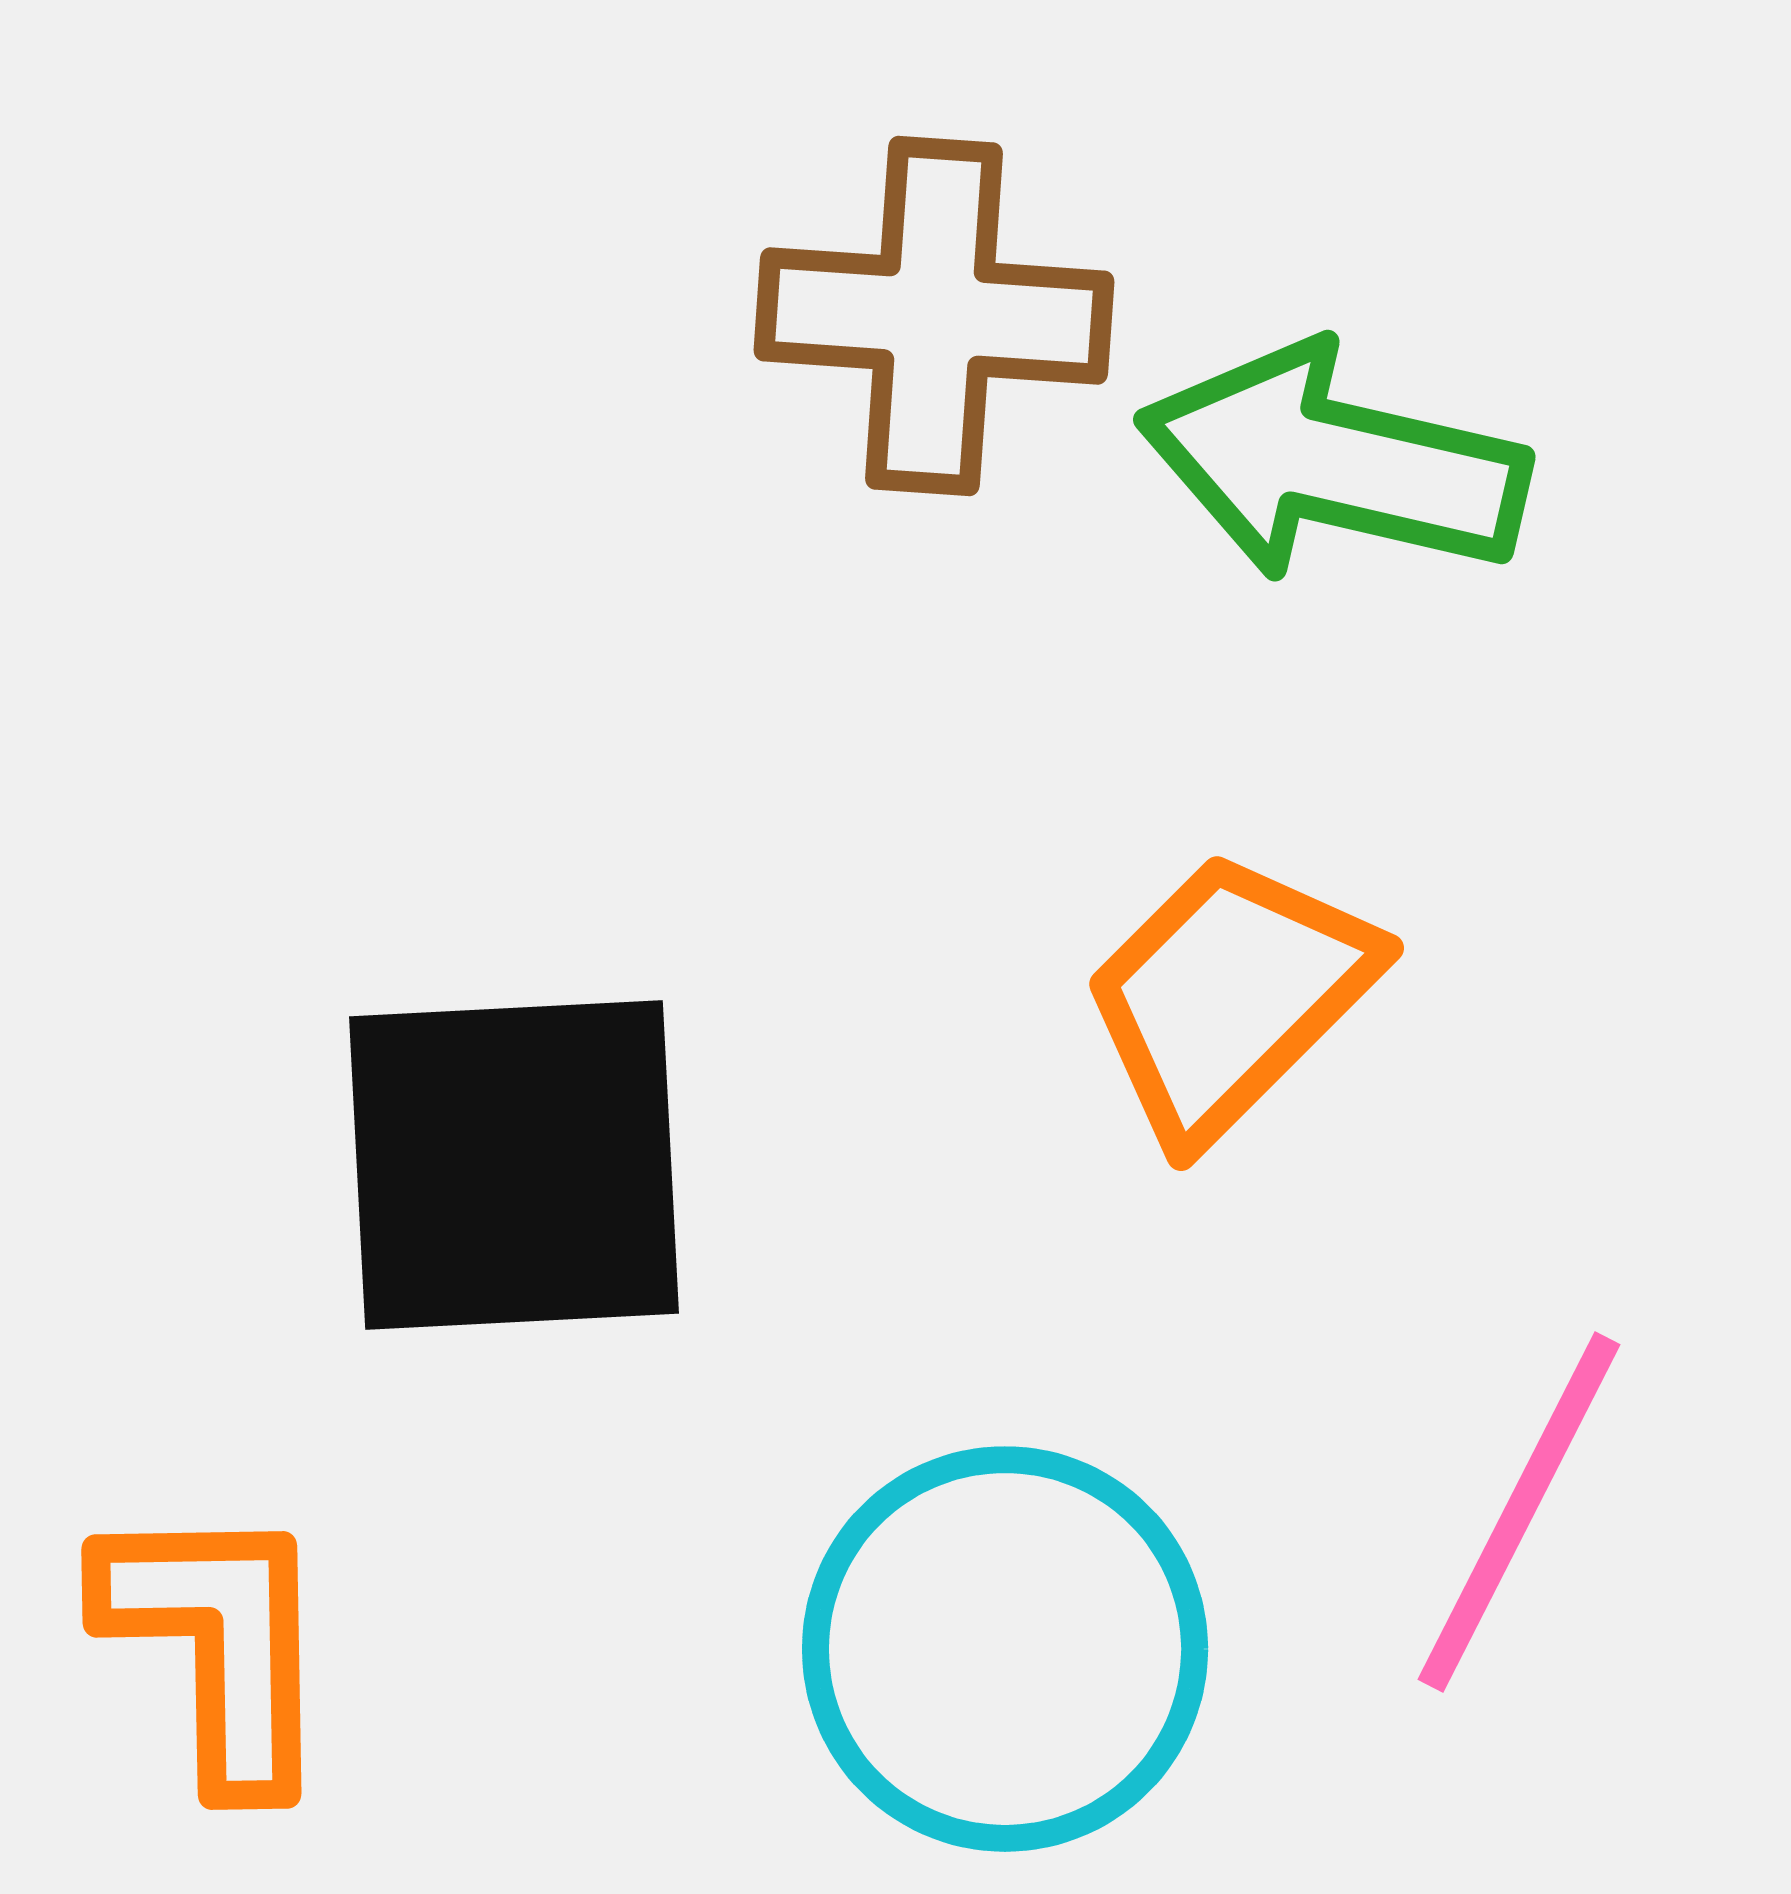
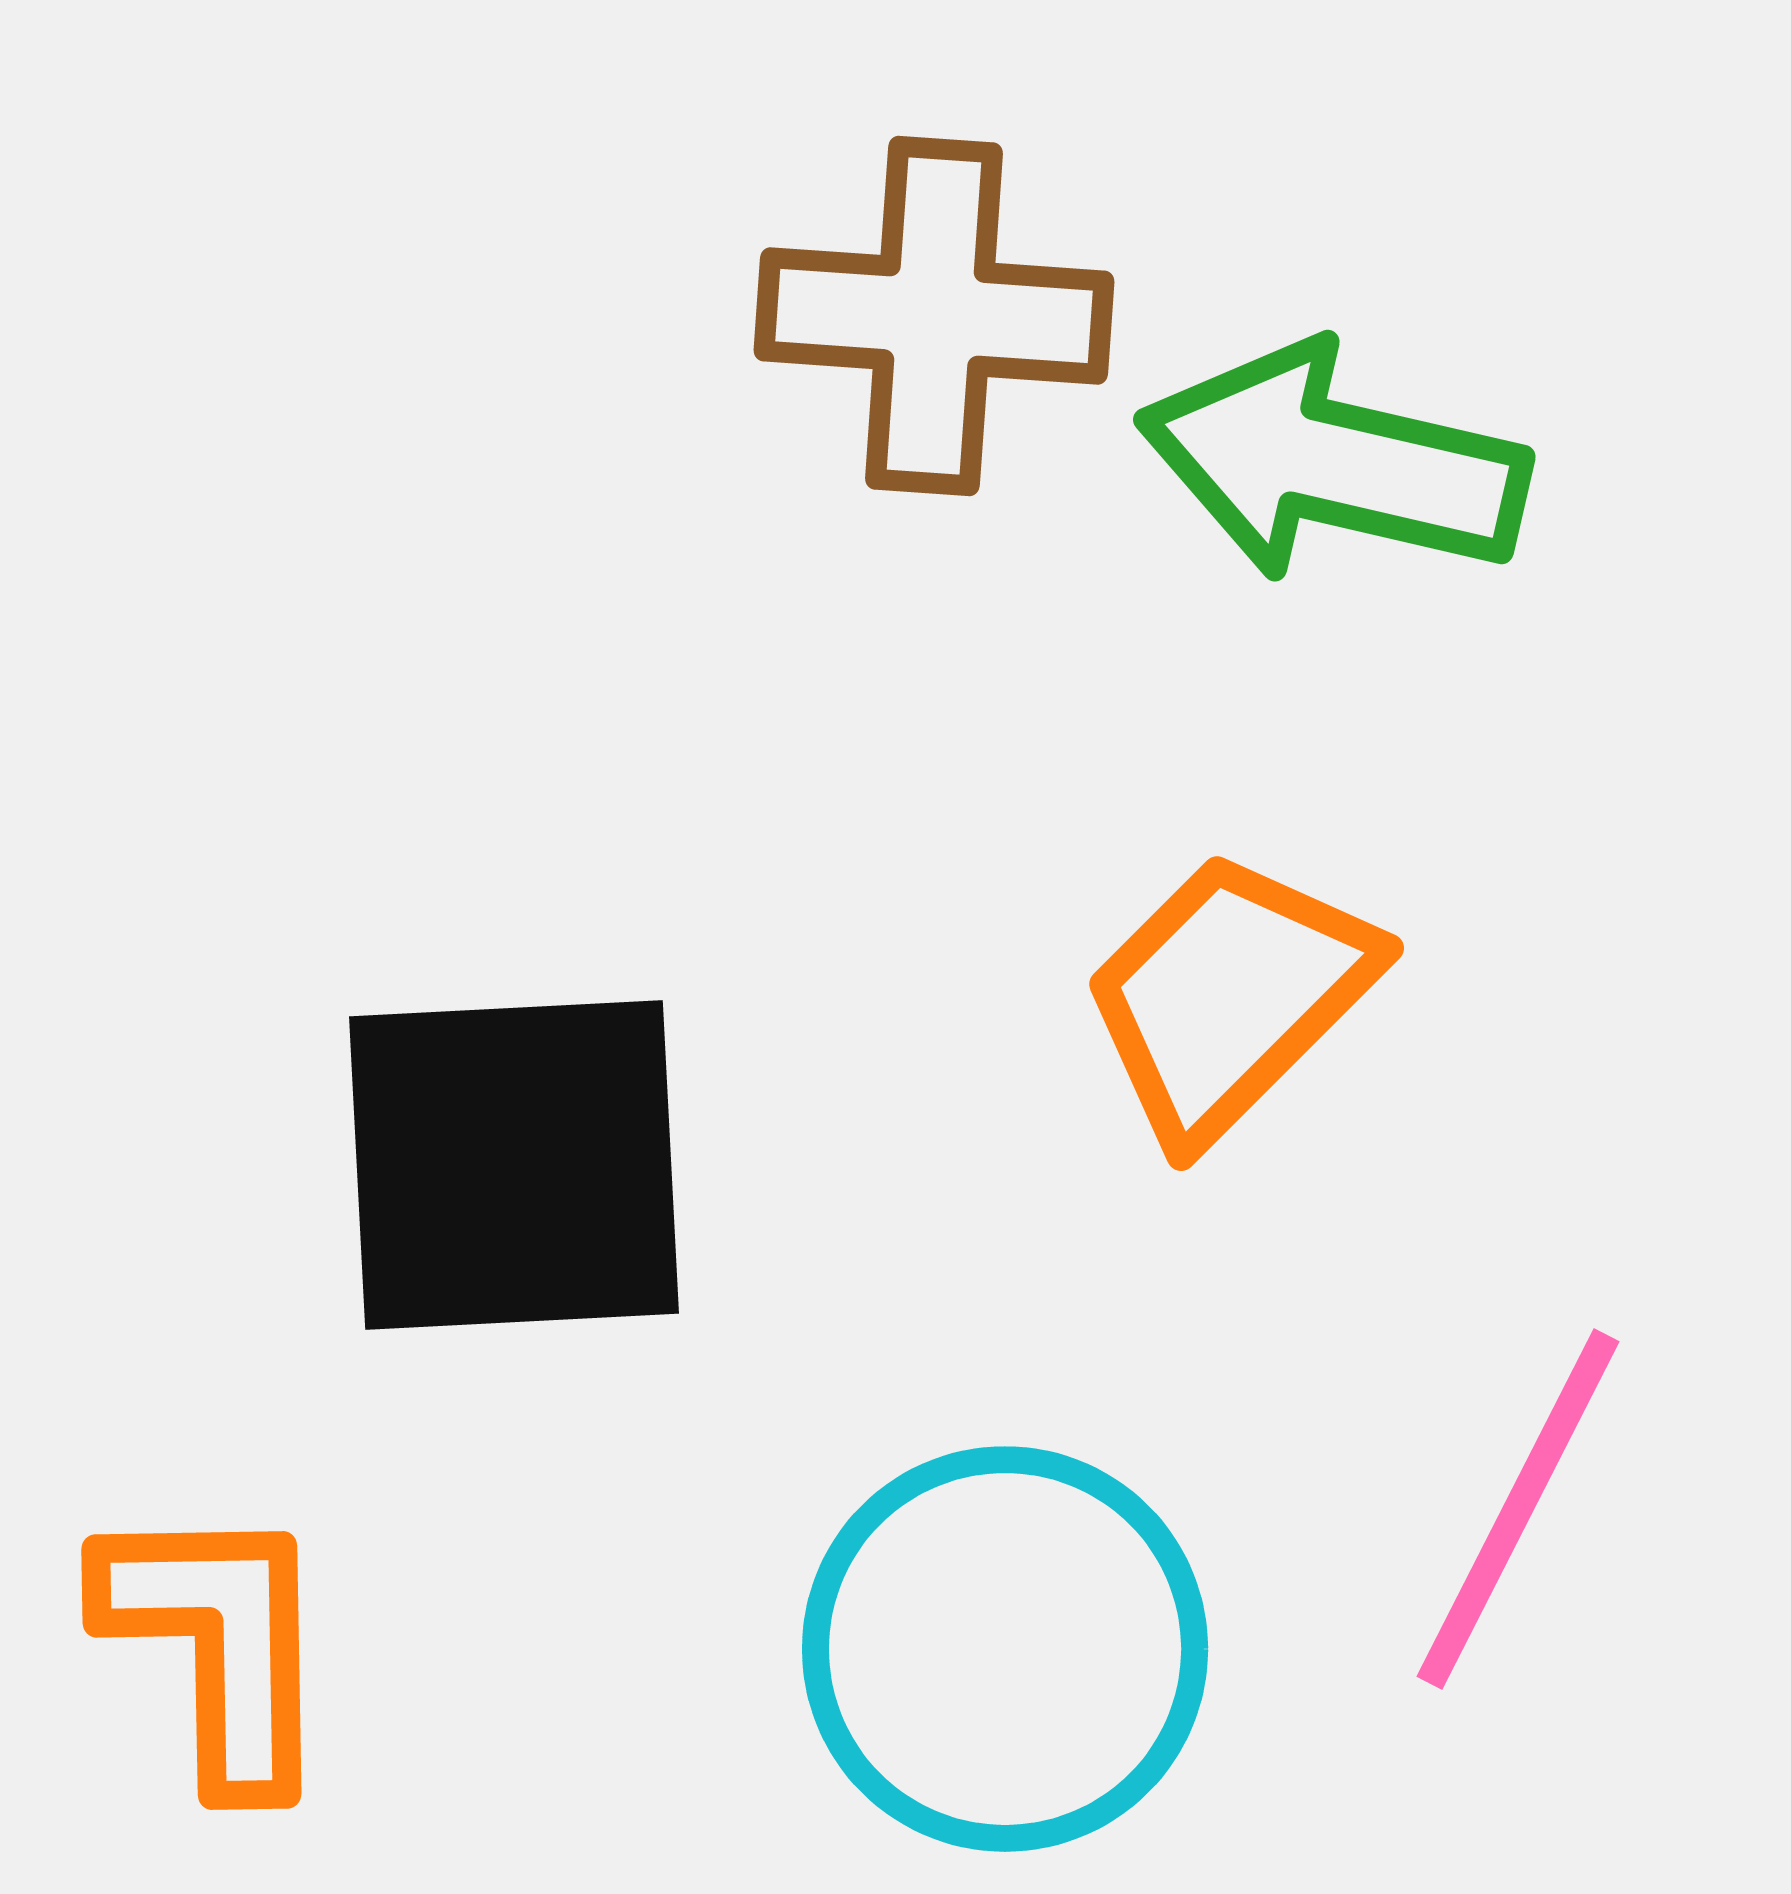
pink line: moved 1 px left, 3 px up
